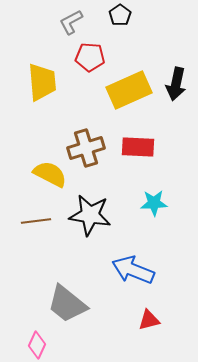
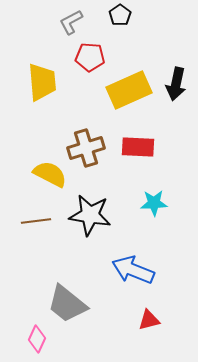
pink diamond: moved 6 px up
